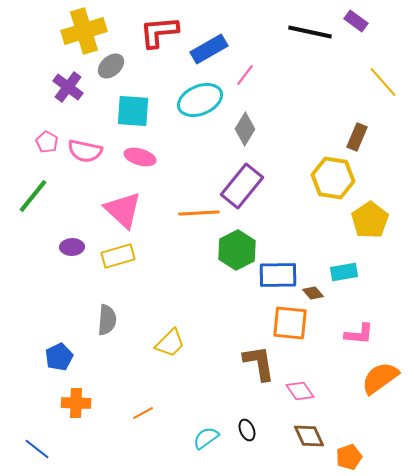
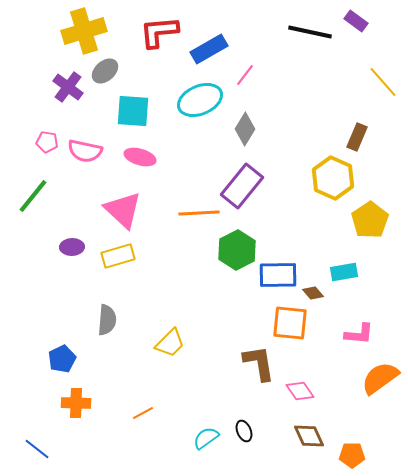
gray ellipse at (111, 66): moved 6 px left, 5 px down
pink pentagon at (47, 142): rotated 20 degrees counterclockwise
yellow hexagon at (333, 178): rotated 15 degrees clockwise
blue pentagon at (59, 357): moved 3 px right, 2 px down
black ellipse at (247, 430): moved 3 px left, 1 px down
orange pentagon at (349, 457): moved 3 px right, 2 px up; rotated 20 degrees clockwise
